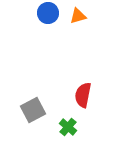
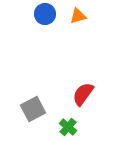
blue circle: moved 3 px left, 1 px down
red semicircle: moved 1 px up; rotated 25 degrees clockwise
gray square: moved 1 px up
